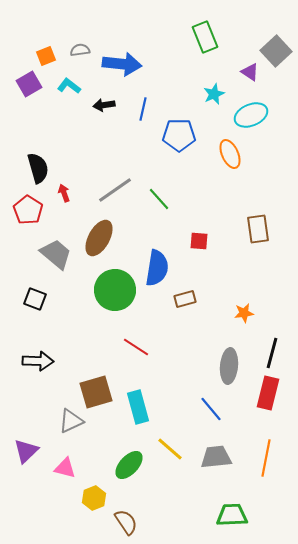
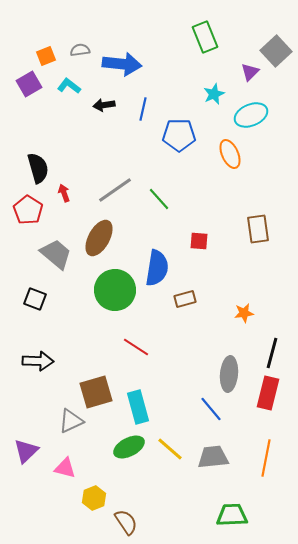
purple triangle at (250, 72): rotated 42 degrees clockwise
gray ellipse at (229, 366): moved 8 px down
gray trapezoid at (216, 457): moved 3 px left
green ellipse at (129, 465): moved 18 px up; rotated 20 degrees clockwise
